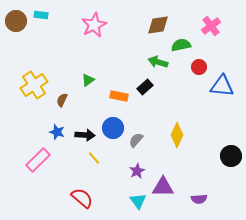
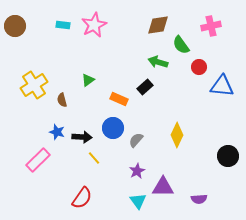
cyan rectangle: moved 22 px right, 10 px down
brown circle: moved 1 px left, 5 px down
pink cross: rotated 24 degrees clockwise
green semicircle: rotated 114 degrees counterclockwise
orange rectangle: moved 3 px down; rotated 12 degrees clockwise
brown semicircle: rotated 40 degrees counterclockwise
black arrow: moved 3 px left, 2 px down
black circle: moved 3 px left
red semicircle: rotated 85 degrees clockwise
